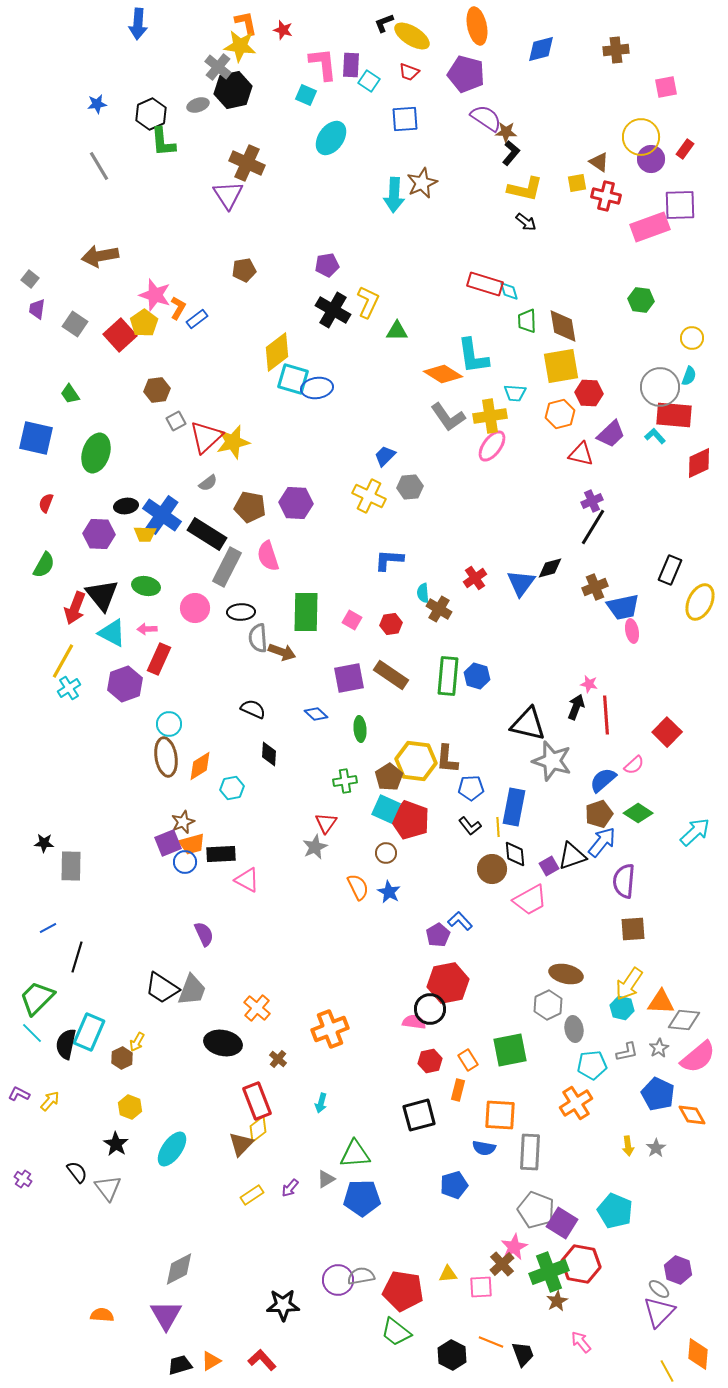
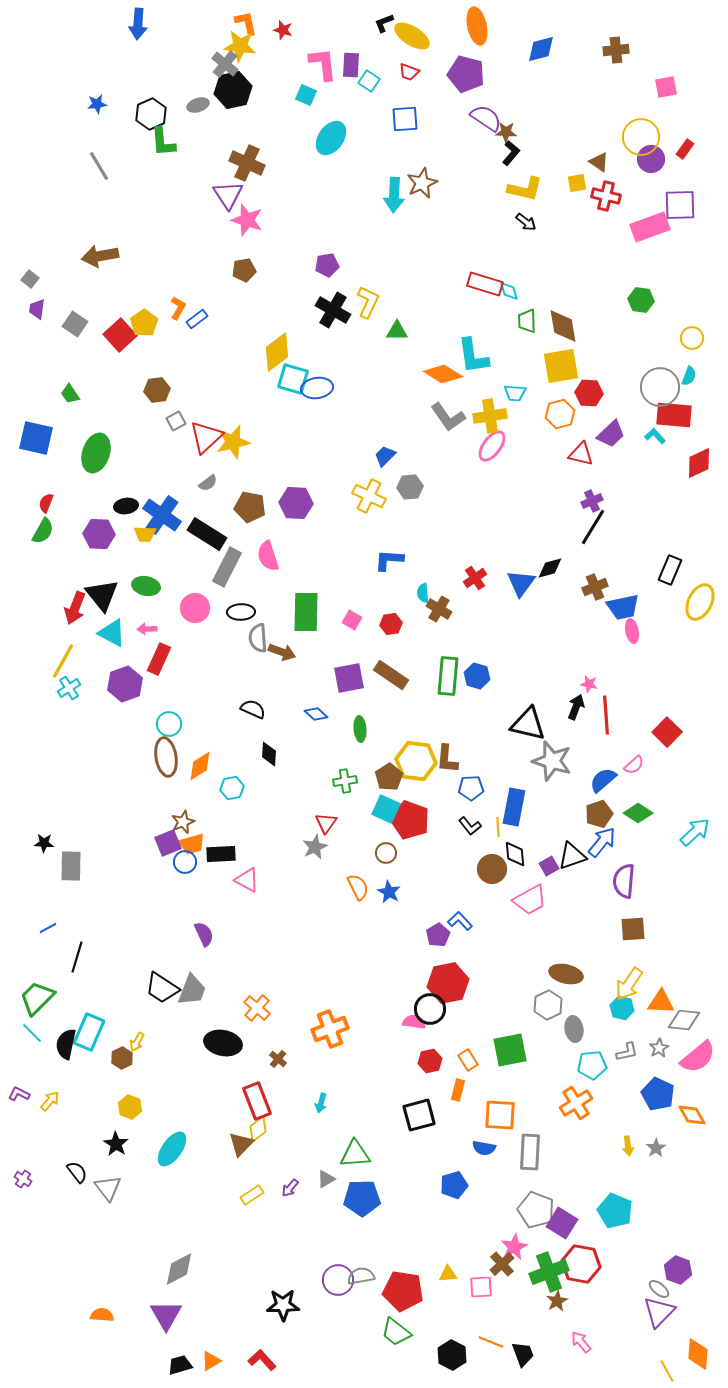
gray cross at (218, 67): moved 7 px right, 3 px up
pink star at (155, 295): moved 92 px right, 75 px up
green semicircle at (44, 565): moved 1 px left, 34 px up
